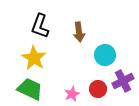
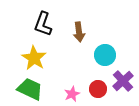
black L-shape: moved 3 px right, 2 px up
purple cross: rotated 15 degrees counterclockwise
